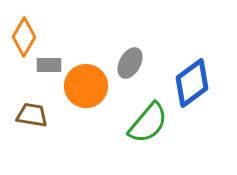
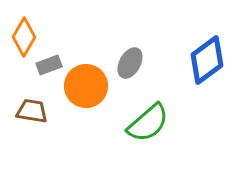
gray rectangle: rotated 20 degrees counterclockwise
blue diamond: moved 15 px right, 23 px up
brown trapezoid: moved 4 px up
green semicircle: rotated 9 degrees clockwise
